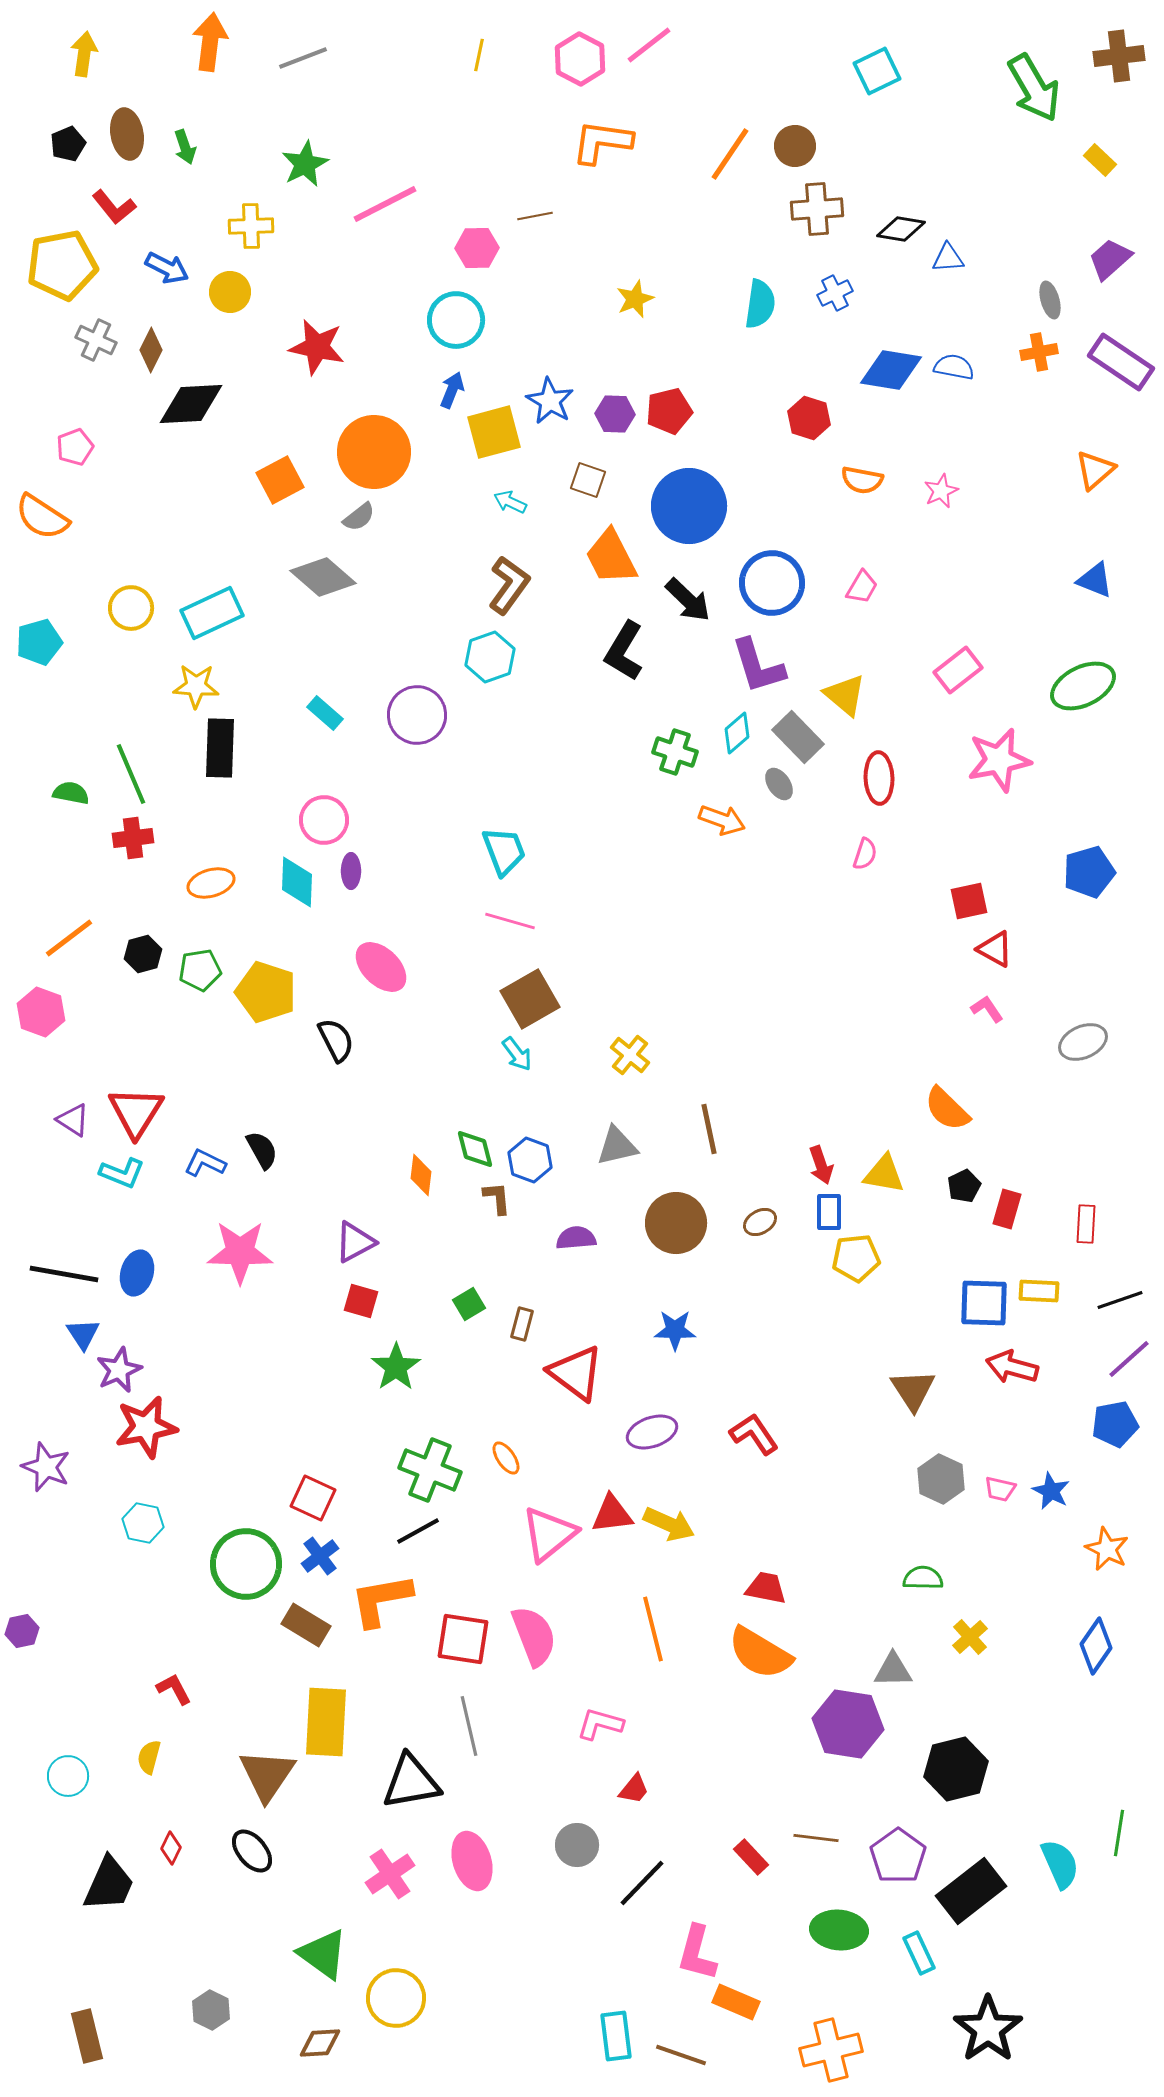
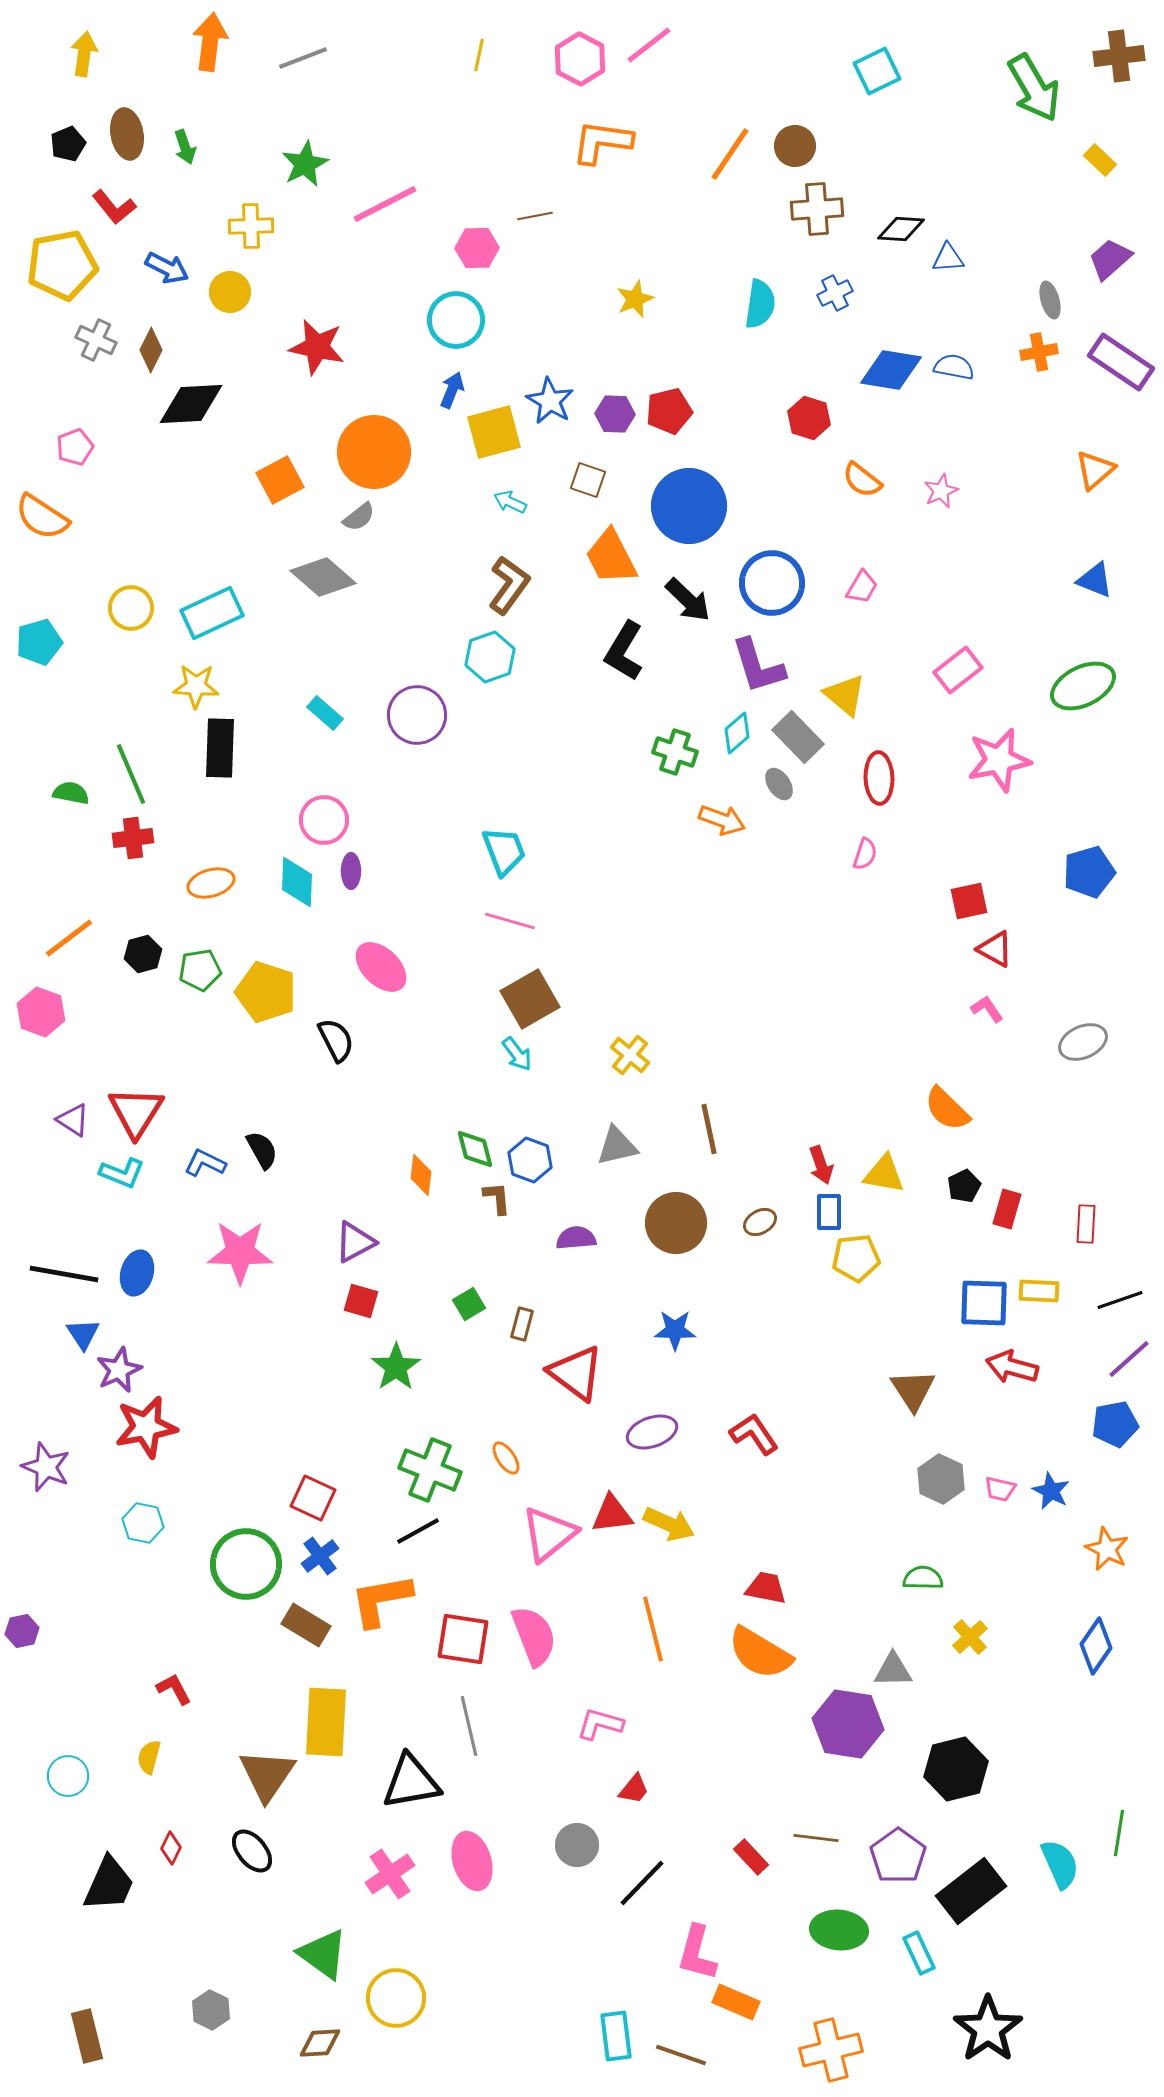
black diamond at (901, 229): rotated 6 degrees counterclockwise
orange semicircle at (862, 480): rotated 27 degrees clockwise
